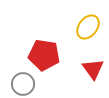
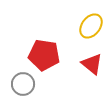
yellow ellipse: moved 3 px right, 1 px up
red triangle: moved 1 px left, 5 px up; rotated 15 degrees counterclockwise
